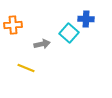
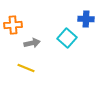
cyan square: moved 2 px left, 5 px down
gray arrow: moved 10 px left, 1 px up
